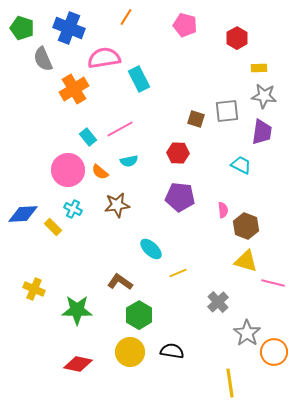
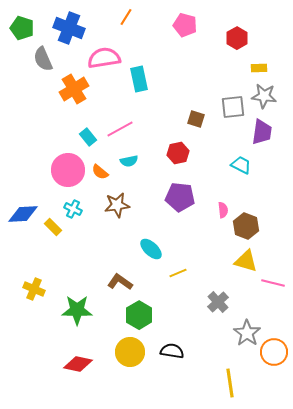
cyan rectangle at (139, 79): rotated 15 degrees clockwise
gray square at (227, 111): moved 6 px right, 4 px up
red hexagon at (178, 153): rotated 15 degrees counterclockwise
